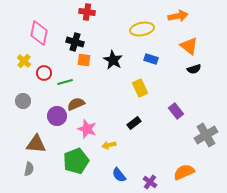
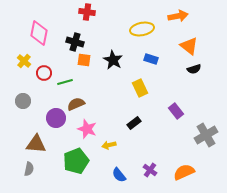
purple circle: moved 1 px left, 2 px down
purple cross: moved 12 px up
